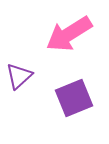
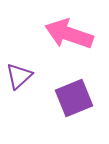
pink arrow: rotated 51 degrees clockwise
